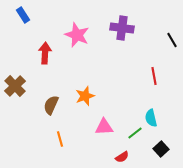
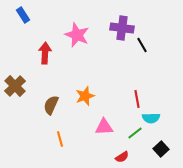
black line: moved 30 px left, 5 px down
red line: moved 17 px left, 23 px down
cyan semicircle: rotated 78 degrees counterclockwise
